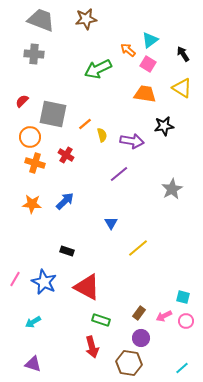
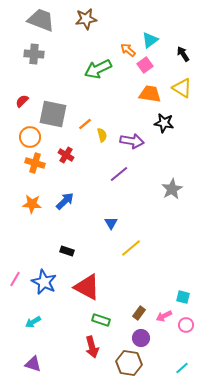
pink square: moved 3 px left, 1 px down; rotated 21 degrees clockwise
orange trapezoid: moved 5 px right
black star: moved 3 px up; rotated 18 degrees clockwise
yellow line: moved 7 px left
pink circle: moved 4 px down
